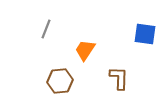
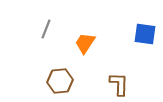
orange trapezoid: moved 7 px up
brown L-shape: moved 6 px down
